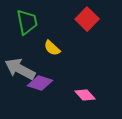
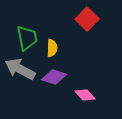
green trapezoid: moved 16 px down
yellow semicircle: rotated 132 degrees counterclockwise
purple diamond: moved 14 px right, 6 px up
